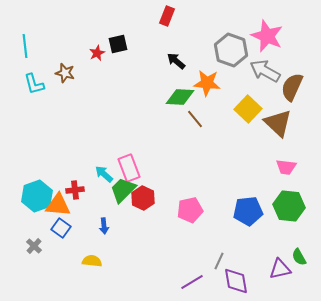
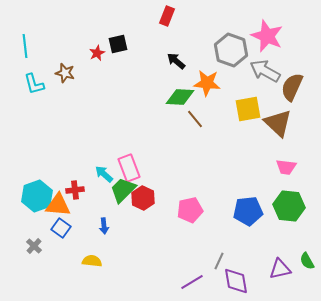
yellow square: rotated 36 degrees clockwise
green semicircle: moved 8 px right, 4 px down
